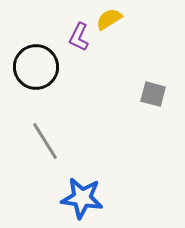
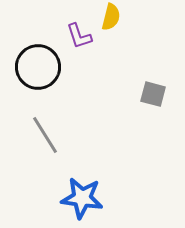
yellow semicircle: moved 2 px right, 2 px up; rotated 136 degrees clockwise
purple L-shape: moved 1 px up; rotated 44 degrees counterclockwise
black circle: moved 2 px right
gray line: moved 6 px up
